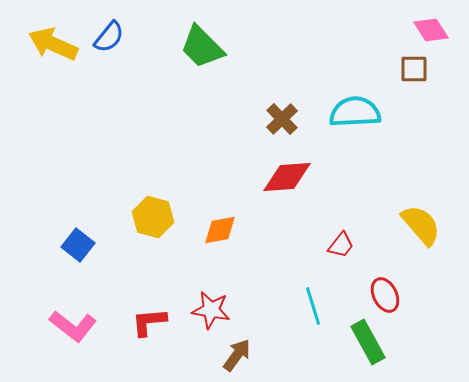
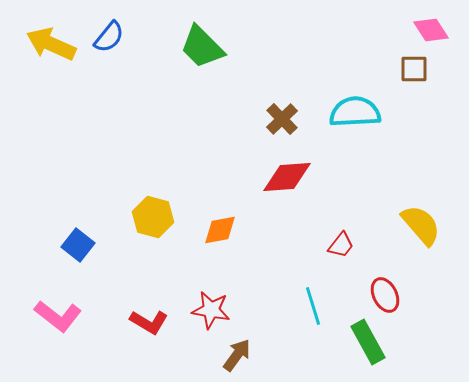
yellow arrow: moved 2 px left
red L-shape: rotated 144 degrees counterclockwise
pink L-shape: moved 15 px left, 10 px up
